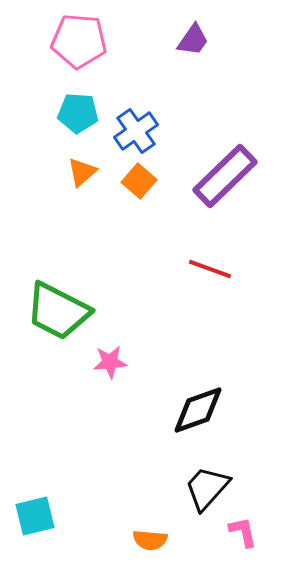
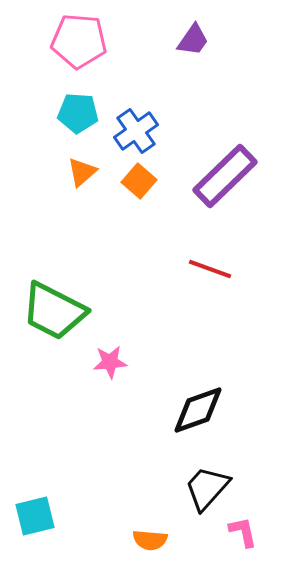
green trapezoid: moved 4 px left
